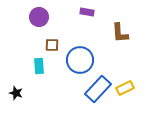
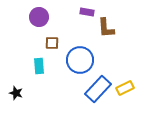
brown L-shape: moved 14 px left, 5 px up
brown square: moved 2 px up
